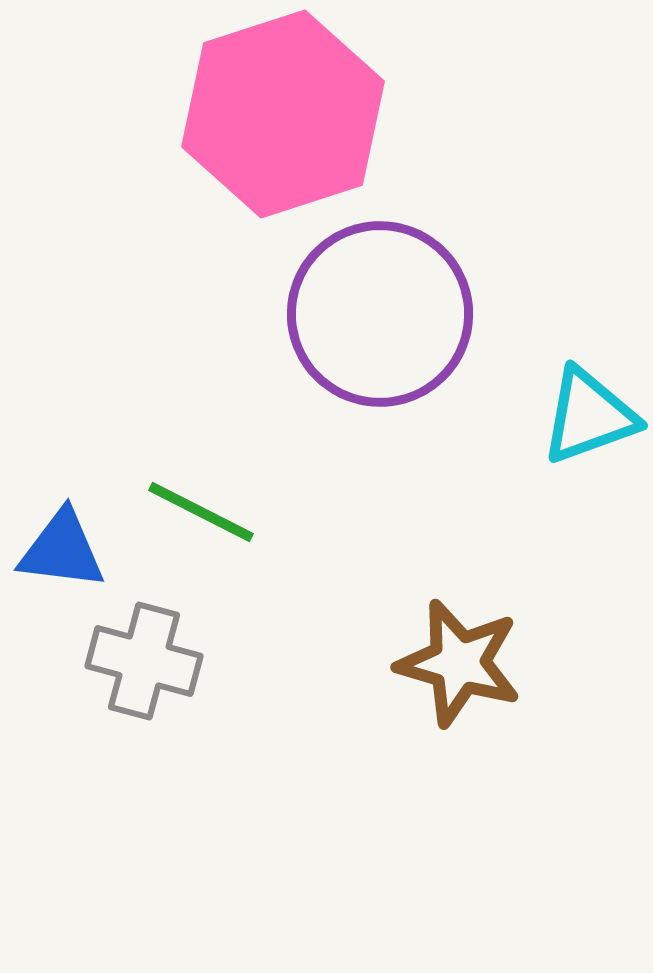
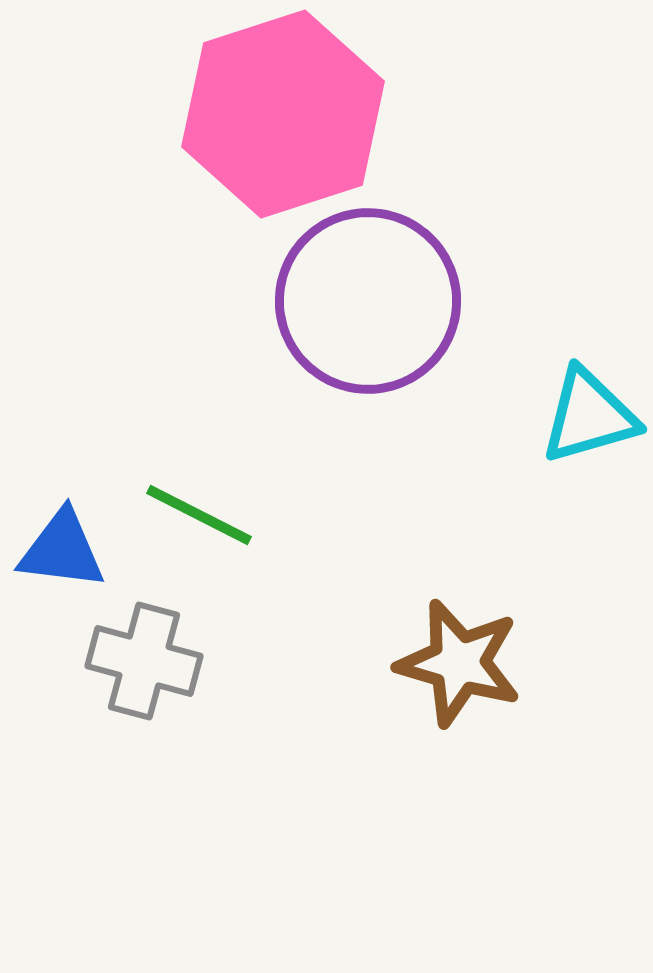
purple circle: moved 12 px left, 13 px up
cyan triangle: rotated 4 degrees clockwise
green line: moved 2 px left, 3 px down
